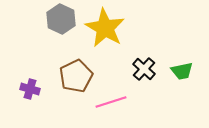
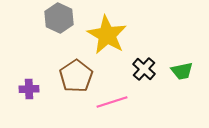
gray hexagon: moved 2 px left, 1 px up
yellow star: moved 2 px right, 7 px down
brown pentagon: rotated 8 degrees counterclockwise
purple cross: moved 1 px left; rotated 18 degrees counterclockwise
pink line: moved 1 px right
